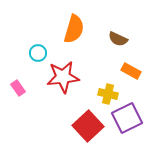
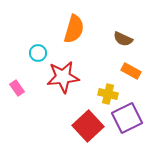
brown semicircle: moved 5 px right
pink rectangle: moved 1 px left
